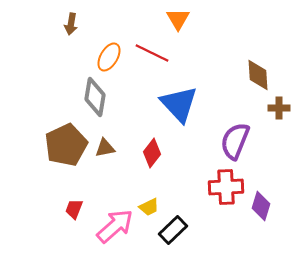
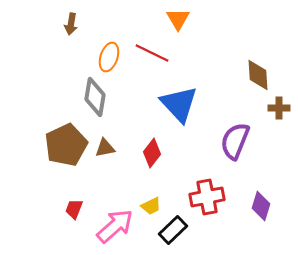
orange ellipse: rotated 12 degrees counterclockwise
red cross: moved 19 px left, 10 px down; rotated 8 degrees counterclockwise
yellow trapezoid: moved 2 px right, 1 px up
